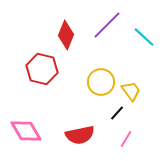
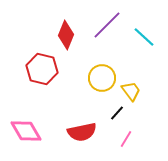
yellow circle: moved 1 px right, 4 px up
red semicircle: moved 2 px right, 3 px up
